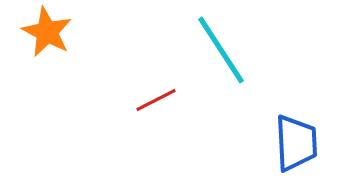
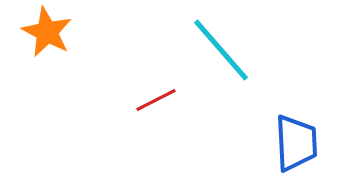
cyan line: rotated 8 degrees counterclockwise
